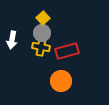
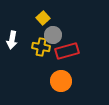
gray circle: moved 11 px right, 2 px down
